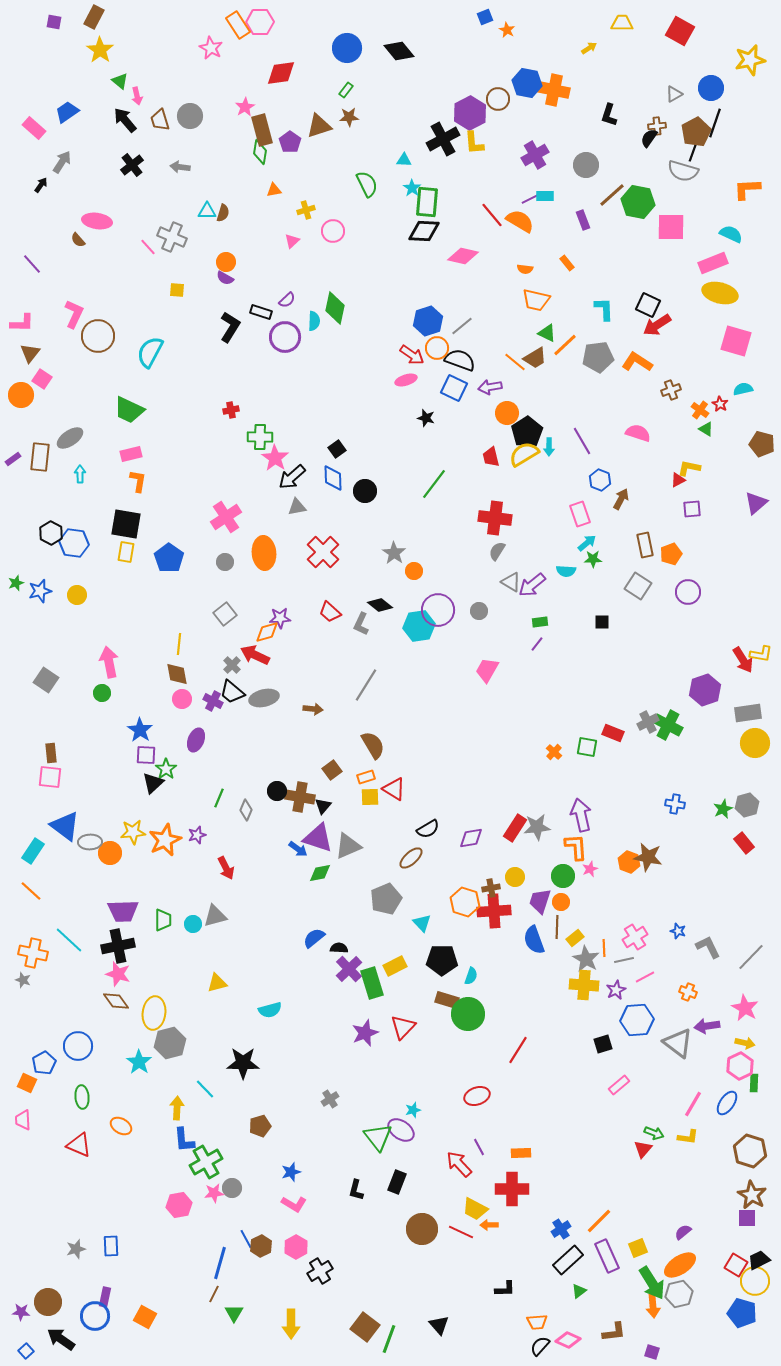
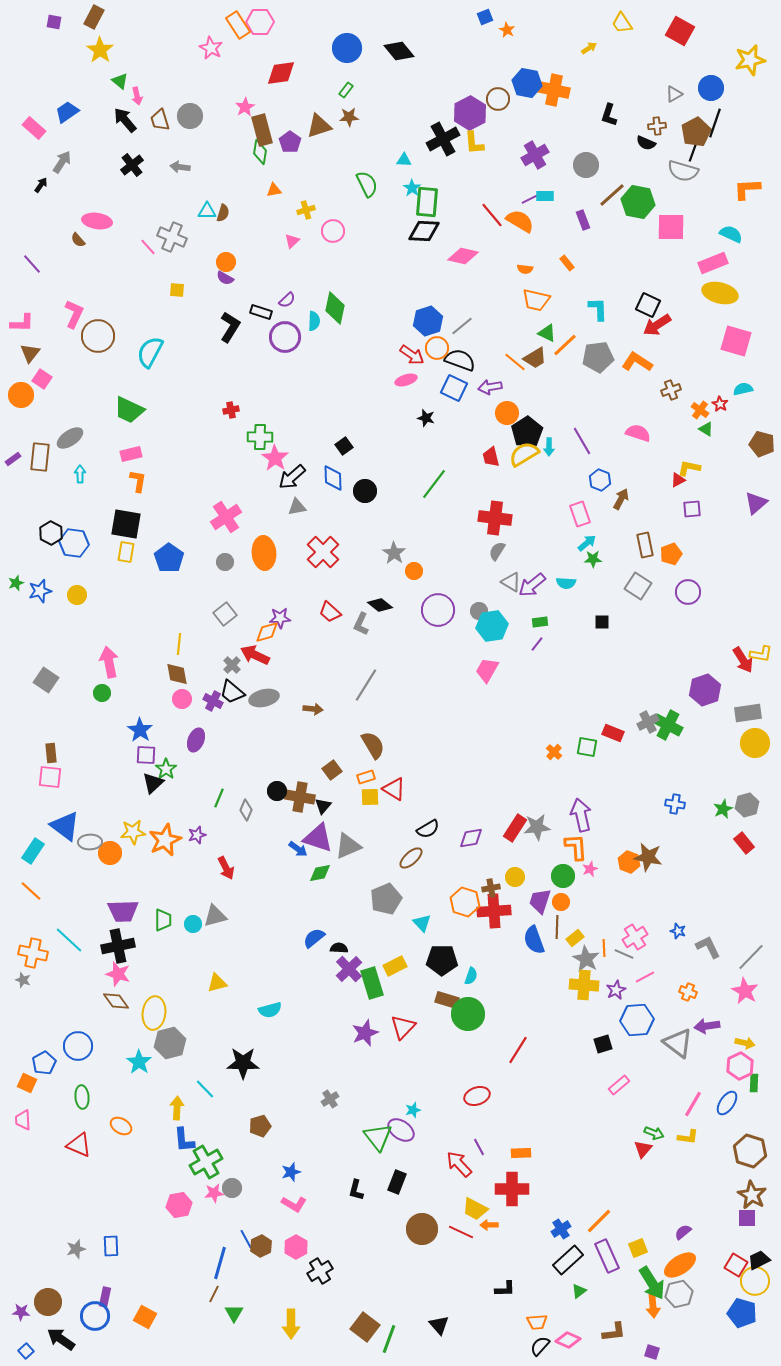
yellow trapezoid at (622, 23): rotated 125 degrees counterclockwise
black semicircle at (649, 138): moved 3 px left, 5 px down; rotated 102 degrees counterclockwise
cyan L-shape at (604, 309): moved 6 px left
black square at (337, 449): moved 7 px right, 3 px up
cyan semicircle at (566, 571): moved 12 px down
cyan hexagon at (419, 626): moved 73 px right
gray line at (624, 960): moved 6 px up; rotated 36 degrees clockwise
pink star at (745, 1008): moved 17 px up
